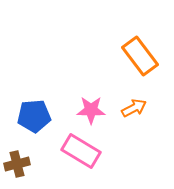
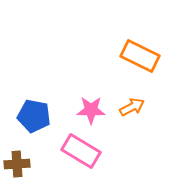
orange rectangle: rotated 27 degrees counterclockwise
orange arrow: moved 2 px left, 1 px up
blue pentagon: rotated 16 degrees clockwise
brown cross: rotated 10 degrees clockwise
